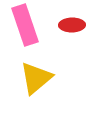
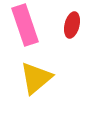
red ellipse: rotated 75 degrees counterclockwise
